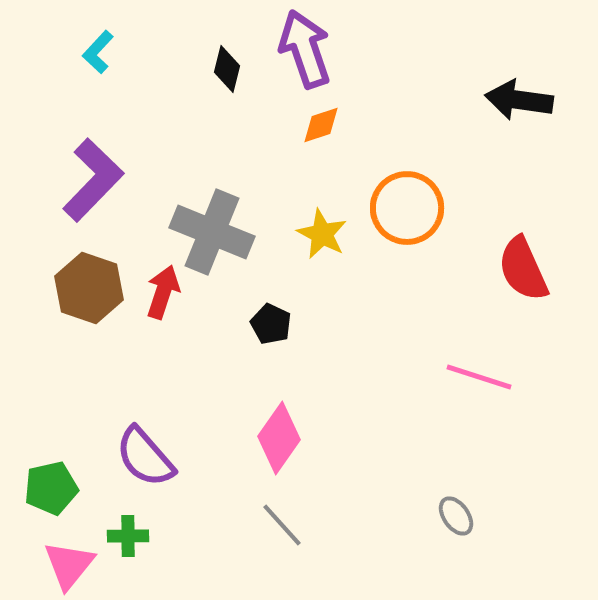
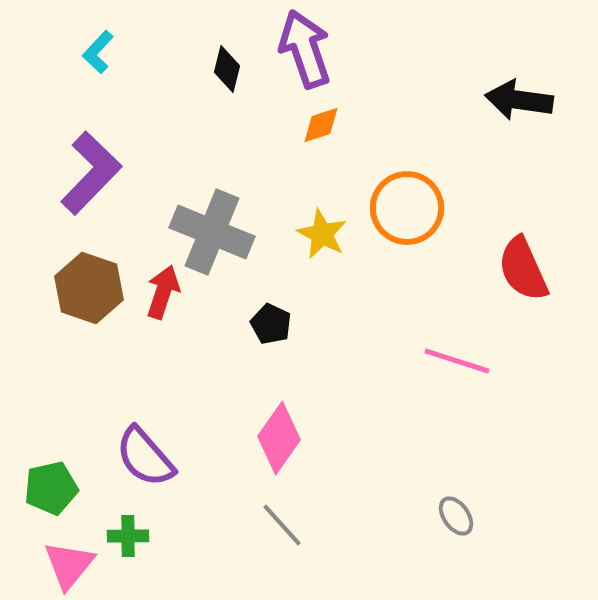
purple L-shape: moved 2 px left, 7 px up
pink line: moved 22 px left, 16 px up
